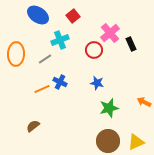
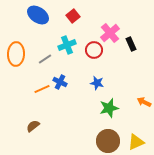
cyan cross: moved 7 px right, 5 px down
